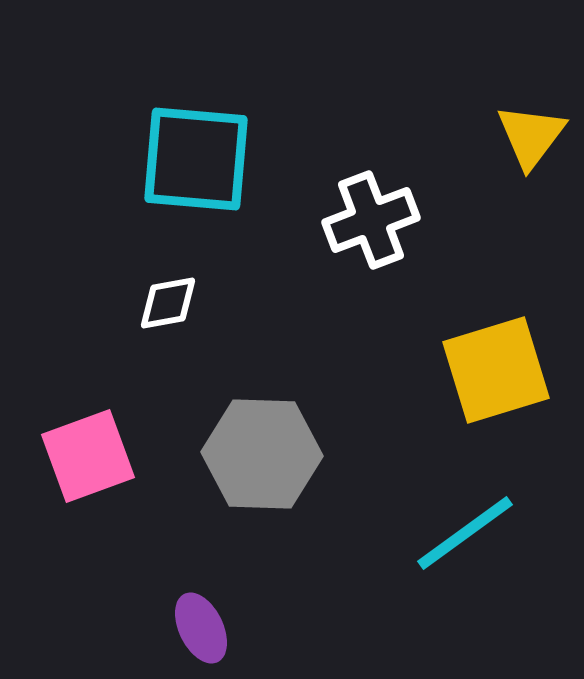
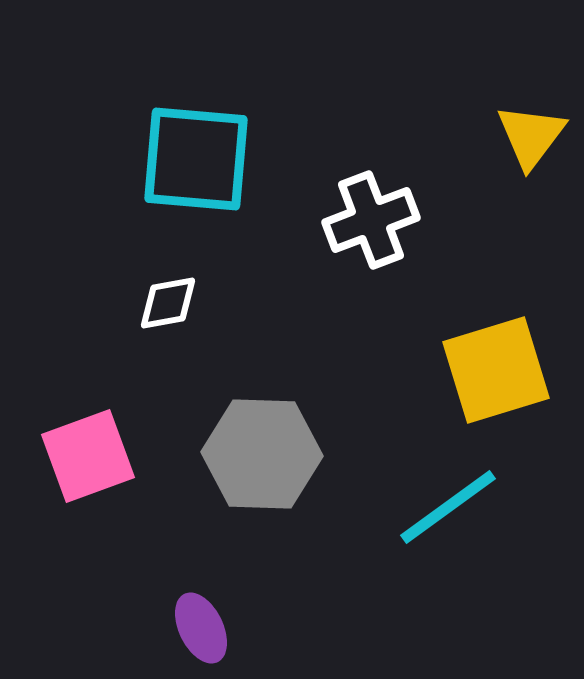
cyan line: moved 17 px left, 26 px up
